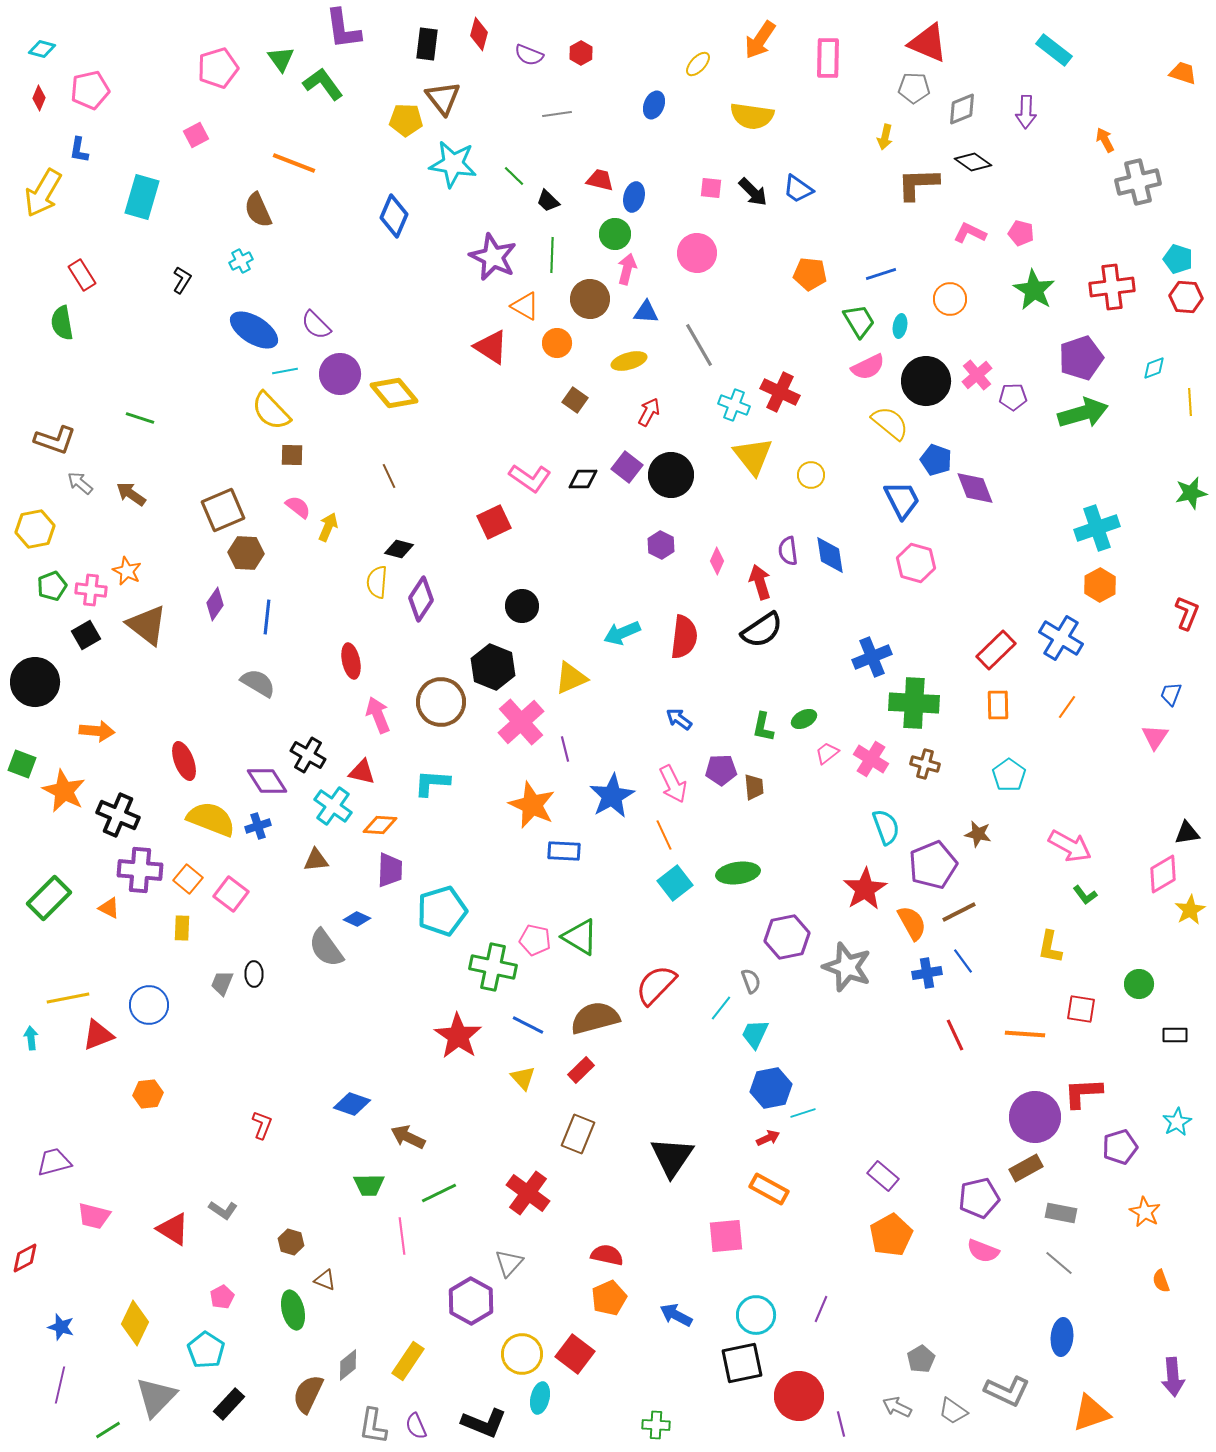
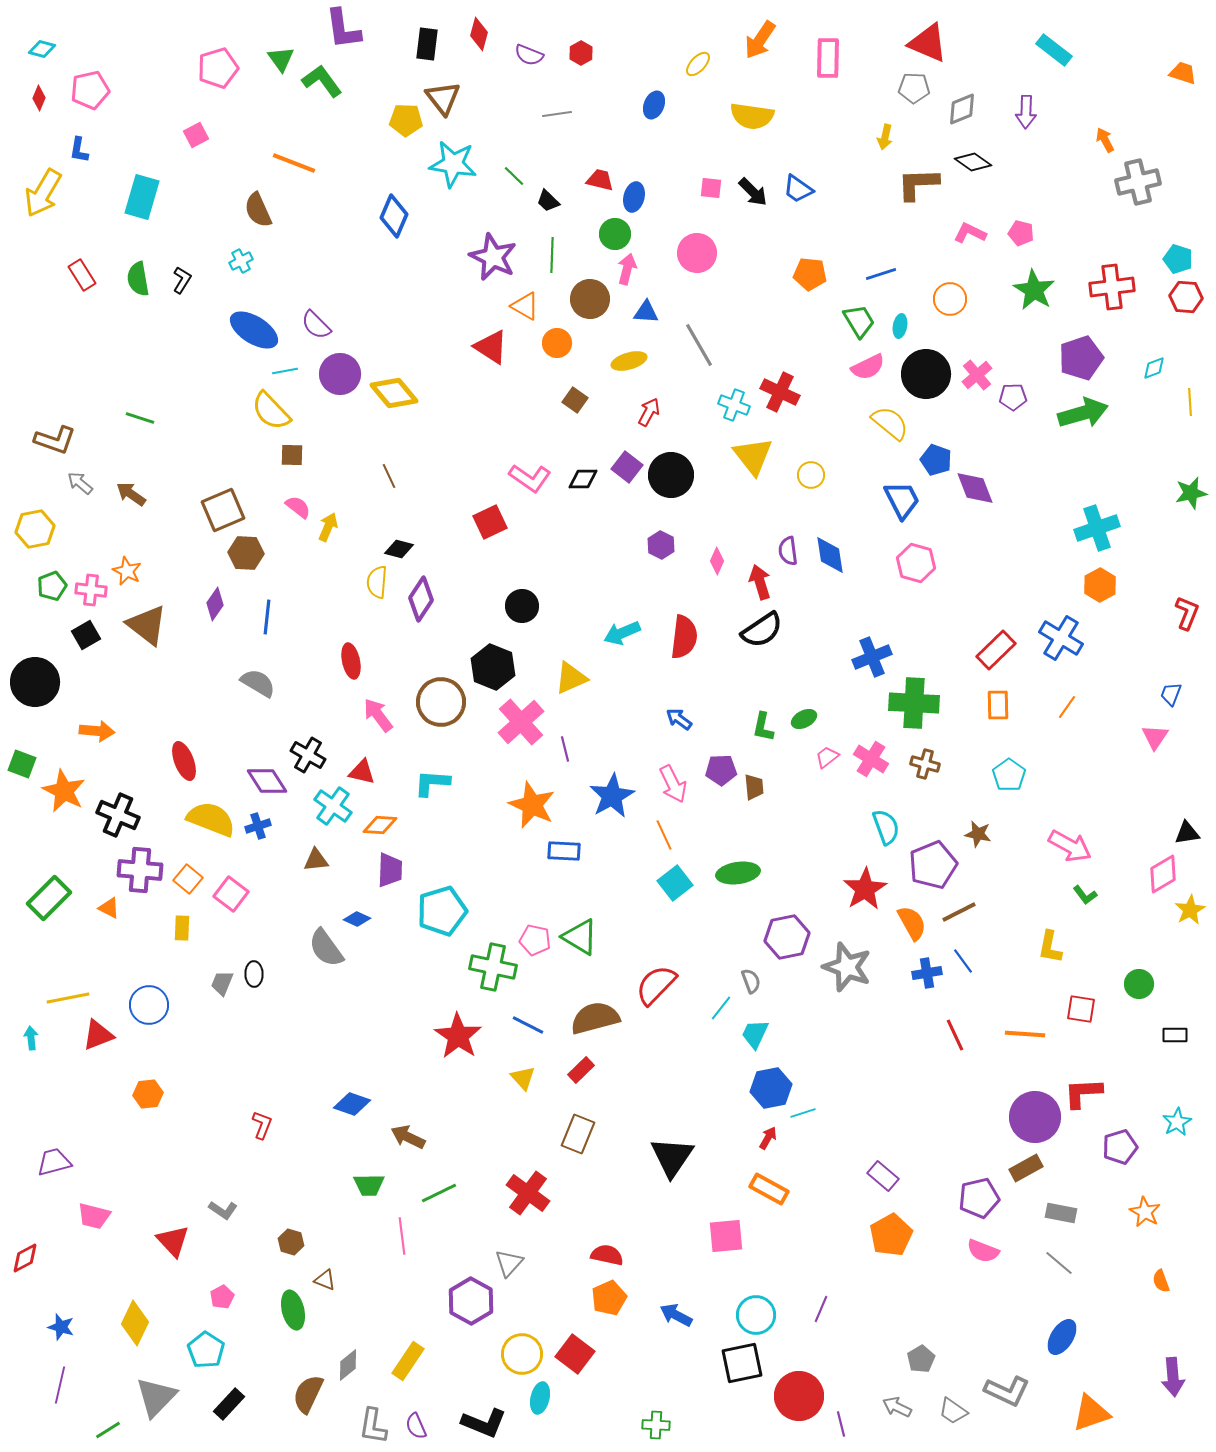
green L-shape at (323, 84): moved 1 px left, 3 px up
green semicircle at (62, 323): moved 76 px right, 44 px up
black circle at (926, 381): moved 7 px up
red square at (494, 522): moved 4 px left
pink arrow at (378, 715): rotated 15 degrees counterclockwise
pink trapezoid at (827, 753): moved 4 px down
red arrow at (768, 1138): rotated 35 degrees counterclockwise
red triangle at (173, 1229): moved 12 px down; rotated 15 degrees clockwise
blue ellipse at (1062, 1337): rotated 27 degrees clockwise
